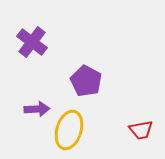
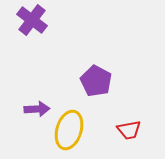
purple cross: moved 22 px up
purple pentagon: moved 10 px right
red trapezoid: moved 12 px left
